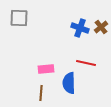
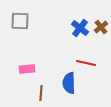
gray square: moved 1 px right, 3 px down
blue cross: rotated 18 degrees clockwise
pink rectangle: moved 19 px left
